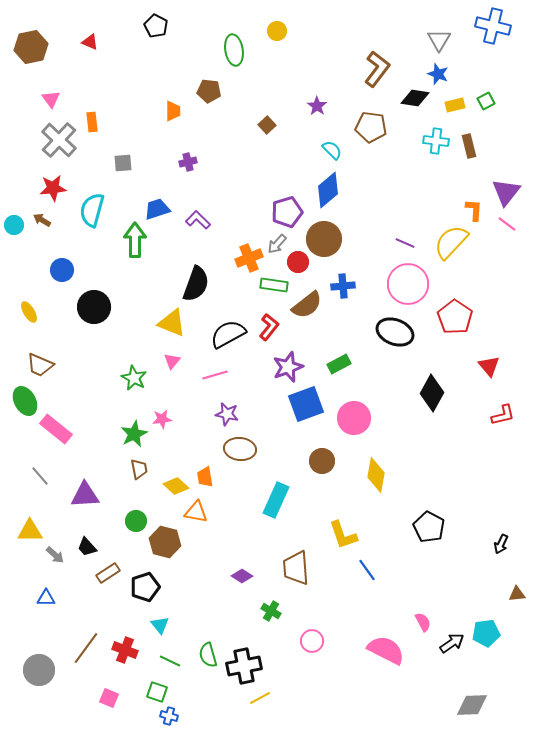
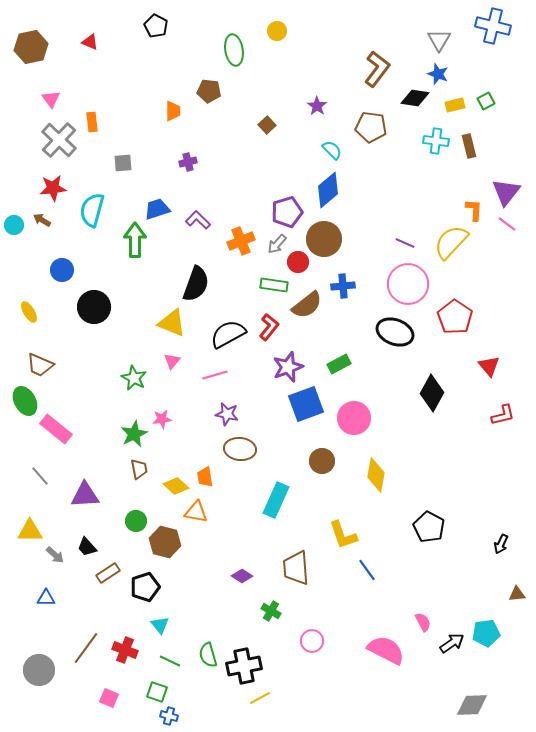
orange cross at (249, 258): moved 8 px left, 17 px up
